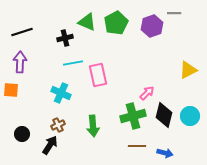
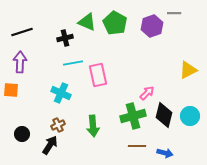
green pentagon: moved 1 px left; rotated 15 degrees counterclockwise
